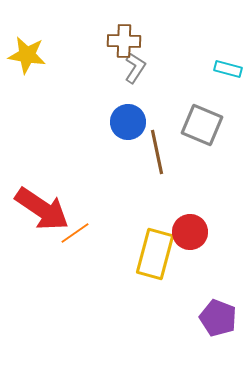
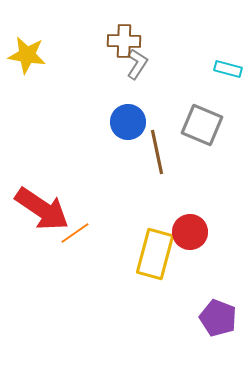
gray L-shape: moved 2 px right, 4 px up
